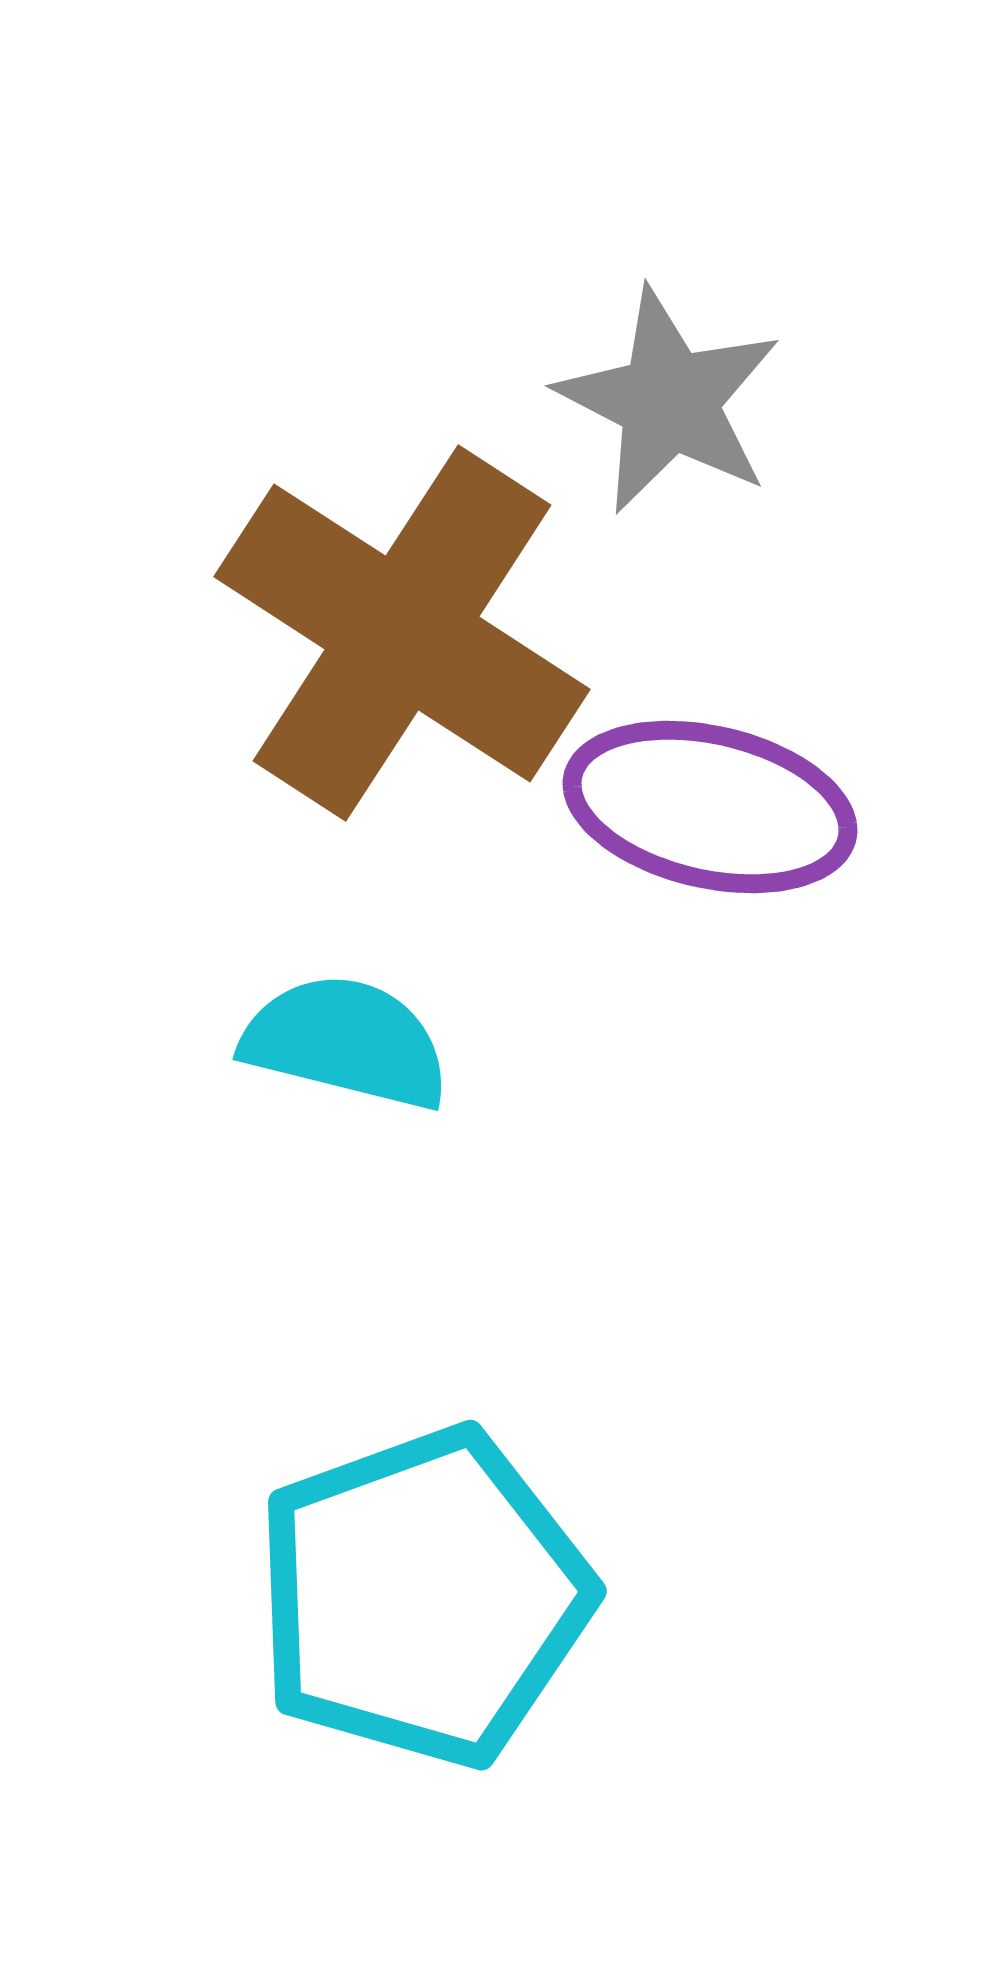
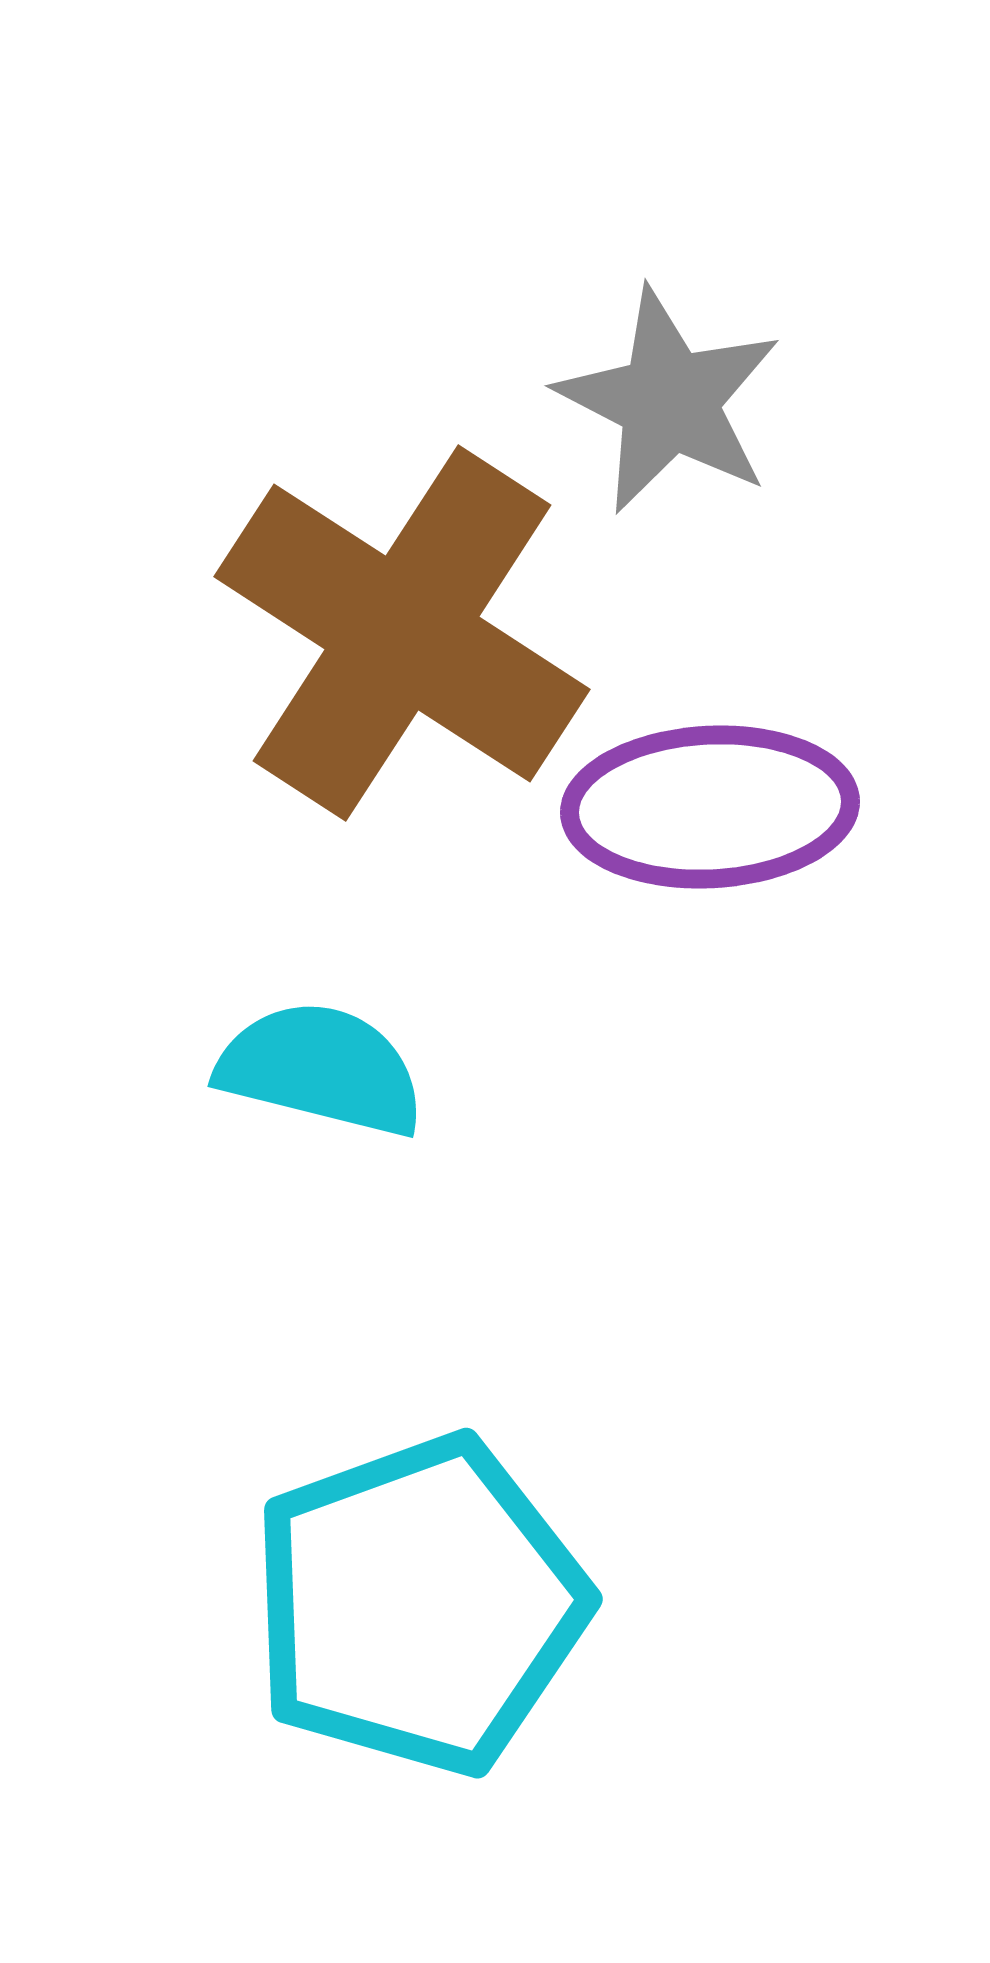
purple ellipse: rotated 16 degrees counterclockwise
cyan semicircle: moved 25 px left, 27 px down
cyan pentagon: moved 4 px left, 8 px down
